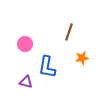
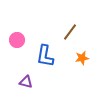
brown line: moved 1 px right; rotated 18 degrees clockwise
pink circle: moved 8 px left, 4 px up
blue L-shape: moved 2 px left, 11 px up
